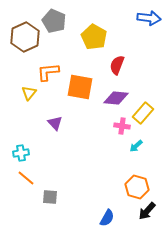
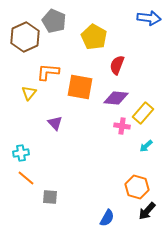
orange L-shape: rotated 10 degrees clockwise
cyan arrow: moved 10 px right
